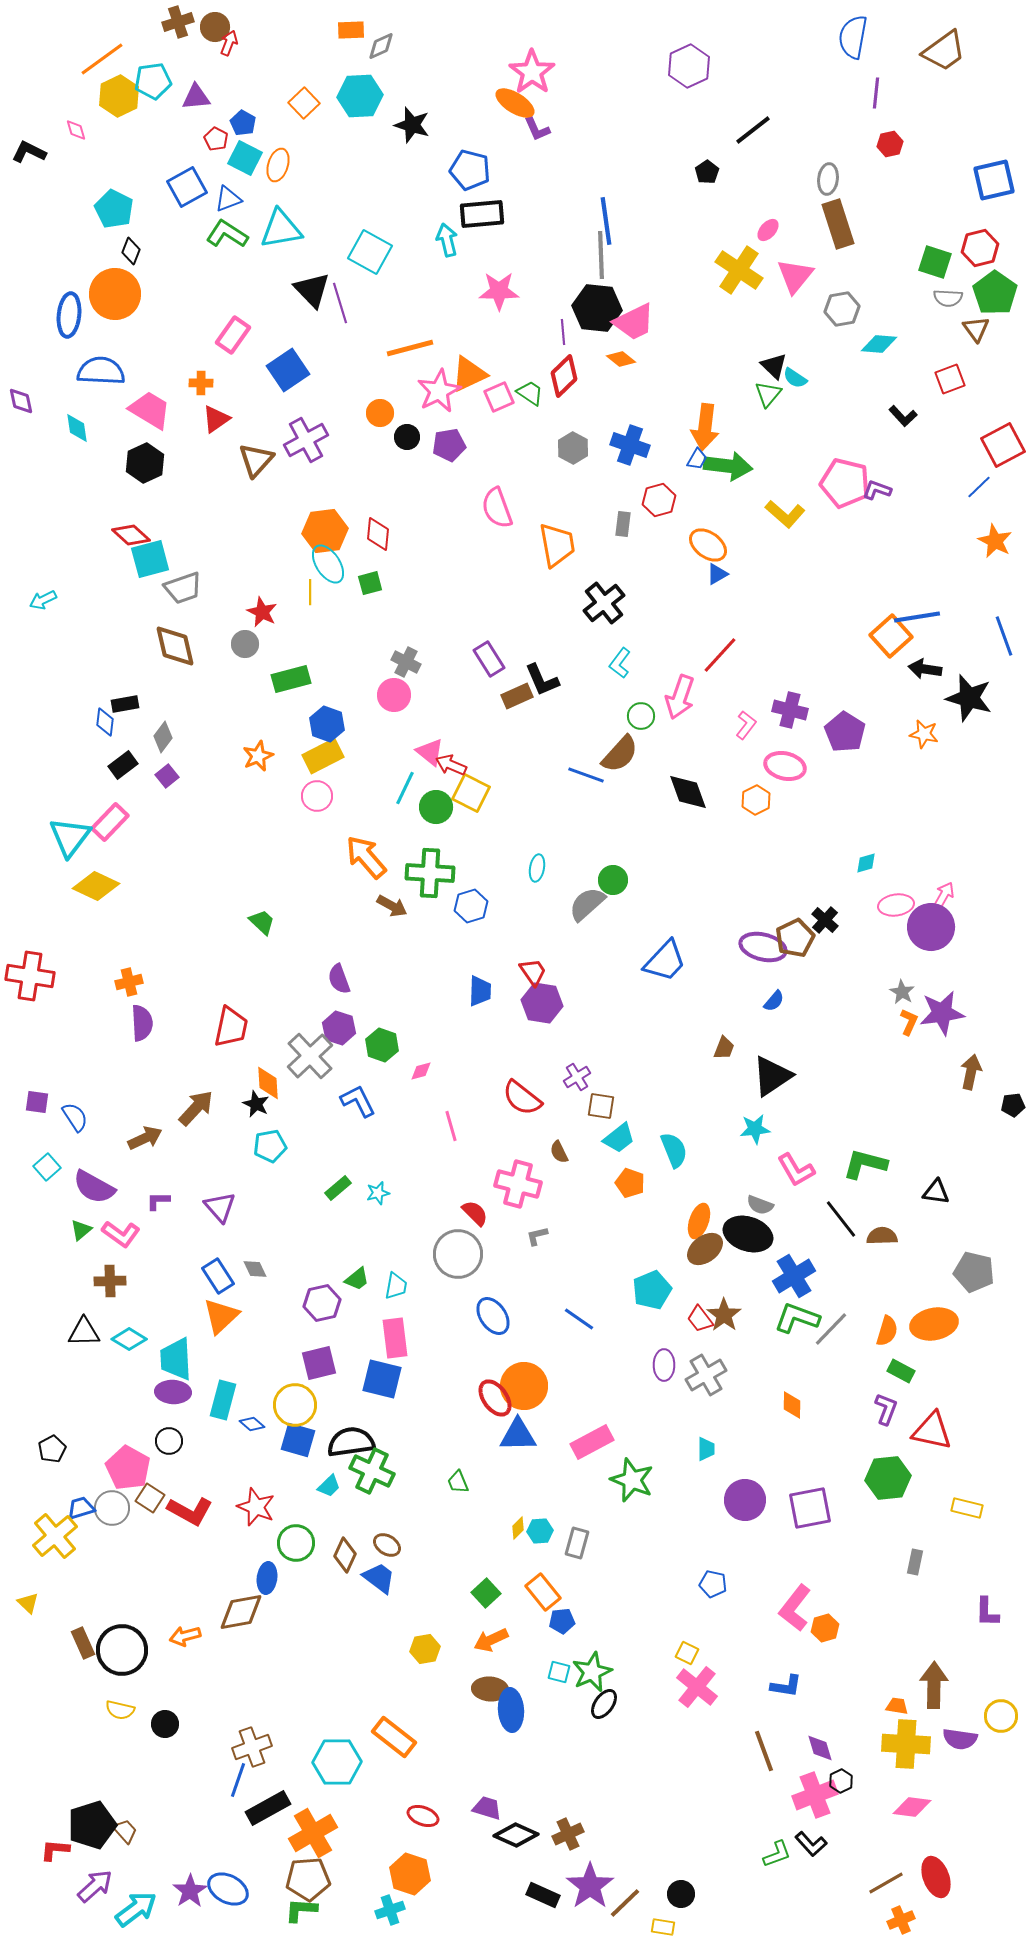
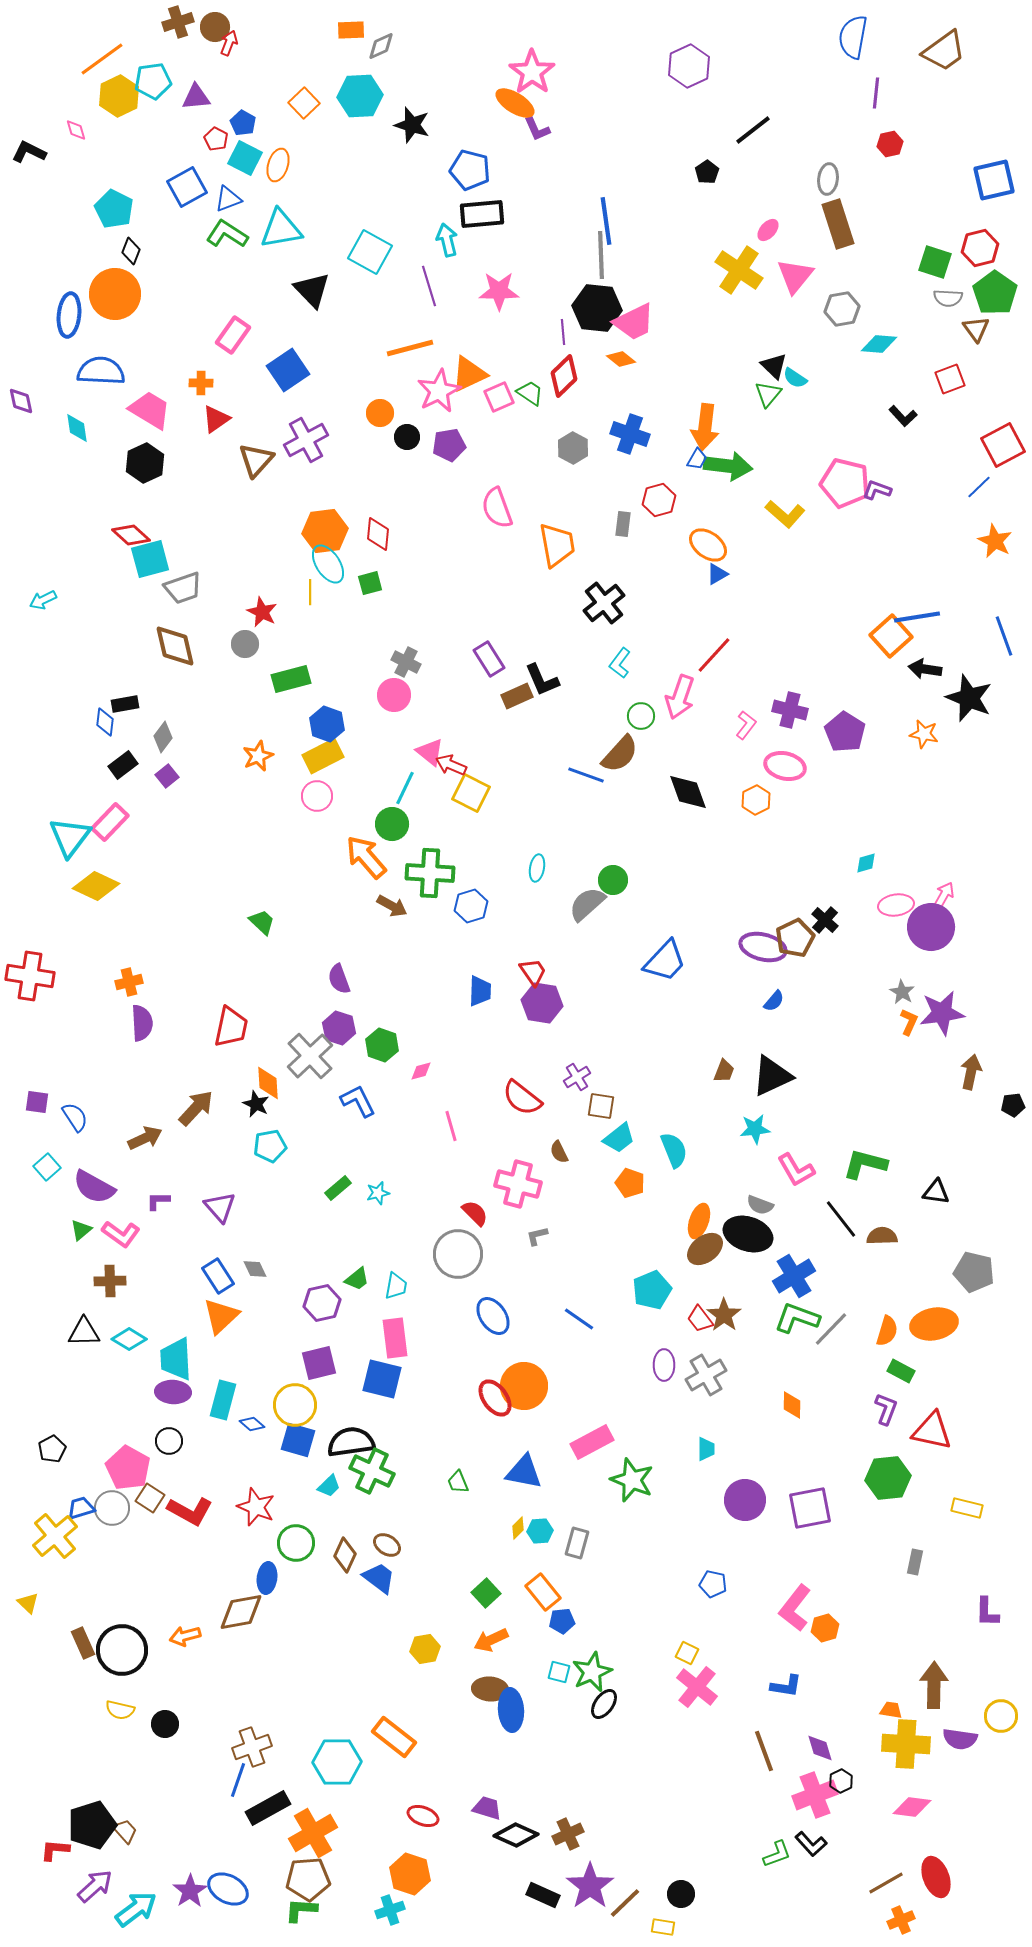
purple line at (340, 303): moved 89 px right, 17 px up
blue cross at (630, 445): moved 11 px up
red line at (720, 655): moved 6 px left
black star at (969, 698): rotated 6 degrees clockwise
green circle at (436, 807): moved 44 px left, 17 px down
brown trapezoid at (724, 1048): moved 23 px down
black triangle at (772, 1076): rotated 9 degrees clockwise
blue triangle at (518, 1435): moved 6 px right, 37 px down; rotated 12 degrees clockwise
orange trapezoid at (897, 1706): moved 6 px left, 4 px down
